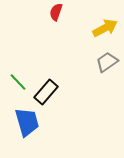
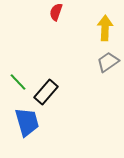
yellow arrow: rotated 60 degrees counterclockwise
gray trapezoid: moved 1 px right
